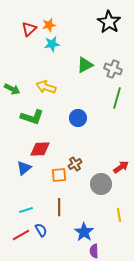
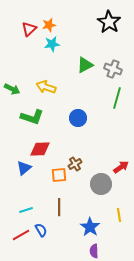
blue star: moved 6 px right, 5 px up
